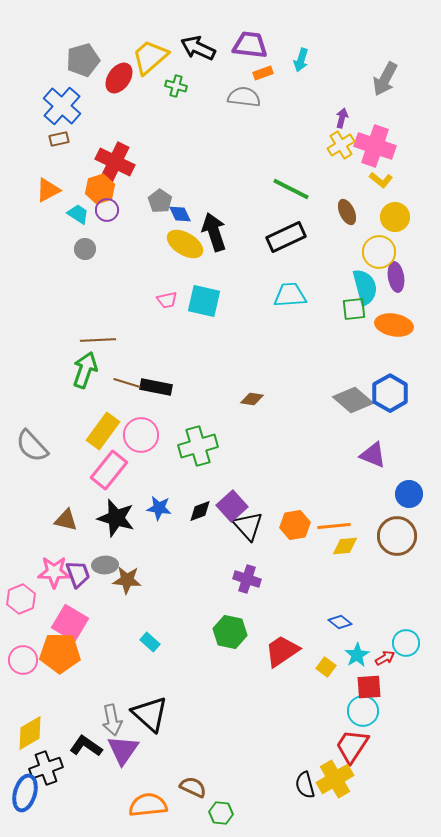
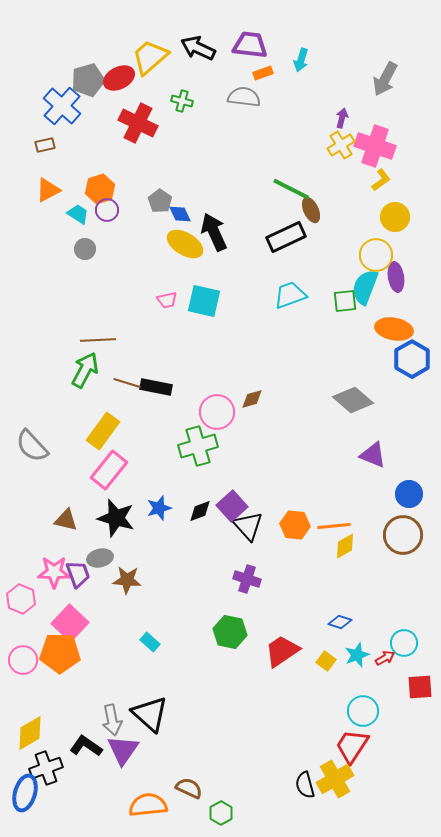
gray pentagon at (83, 60): moved 5 px right, 20 px down
red ellipse at (119, 78): rotated 28 degrees clockwise
green cross at (176, 86): moved 6 px right, 15 px down
brown rectangle at (59, 139): moved 14 px left, 6 px down
red cross at (115, 162): moved 23 px right, 39 px up
yellow L-shape at (381, 180): rotated 75 degrees counterclockwise
brown ellipse at (347, 212): moved 36 px left, 2 px up
black arrow at (214, 232): rotated 6 degrees counterclockwise
yellow circle at (379, 252): moved 3 px left, 3 px down
cyan semicircle at (365, 287): rotated 144 degrees counterclockwise
cyan trapezoid at (290, 295): rotated 16 degrees counterclockwise
green square at (354, 309): moved 9 px left, 8 px up
orange ellipse at (394, 325): moved 4 px down
green arrow at (85, 370): rotated 9 degrees clockwise
blue hexagon at (390, 393): moved 22 px right, 34 px up
brown diamond at (252, 399): rotated 25 degrees counterclockwise
pink circle at (141, 435): moved 76 px right, 23 px up
blue star at (159, 508): rotated 25 degrees counterclockwise
orange hexagon at (295, 525): rotated 16 degrees clockwise
brown circle at (397, 536): moved 6 px right, 1 px up
yellow diamond at (345, 546): rotated 24 degrees counterclockwise
gray ellipse at (105, 565): moved 5 px left, 7 px up; rotated 10 degrees counterclockwise
pink hexagon at (21, 599): rotated 16 degrees counterclockwise
blue diamond at (340, 622): rotated 20 degrees counterclockwise
pink square at (70, 623): rotated 12 degrees clockwise
cyan circle at (406, 643): moved 2 px left
cyan star at (357, 655): rotated 10 degrees clockwise
yellow square at (326, 667): moved 6 px up
red square at (369, 687): moved 51 px right
brown semicircle at (193, 787): moved 4 px left, 1 px down
green hexagon at (221, 813): rotated 25 degrees clockwise
